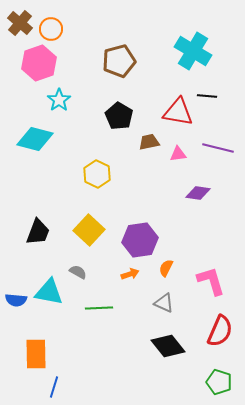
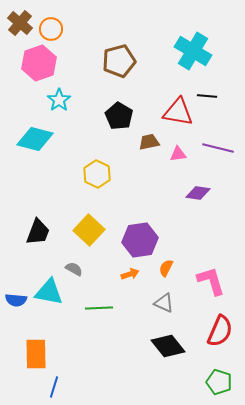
gray semicircle: moved 4 px left, 3 px up
